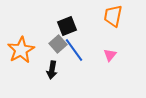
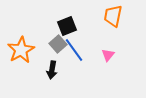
pink triangle: moved 2 px left
